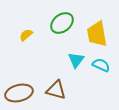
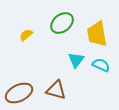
brown ellipse: rotated 12 degrees counterclockwise
